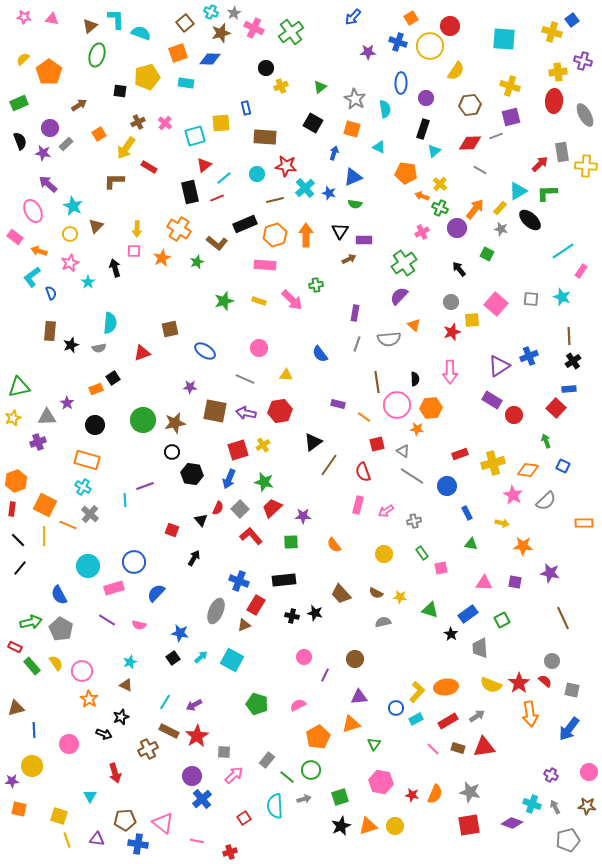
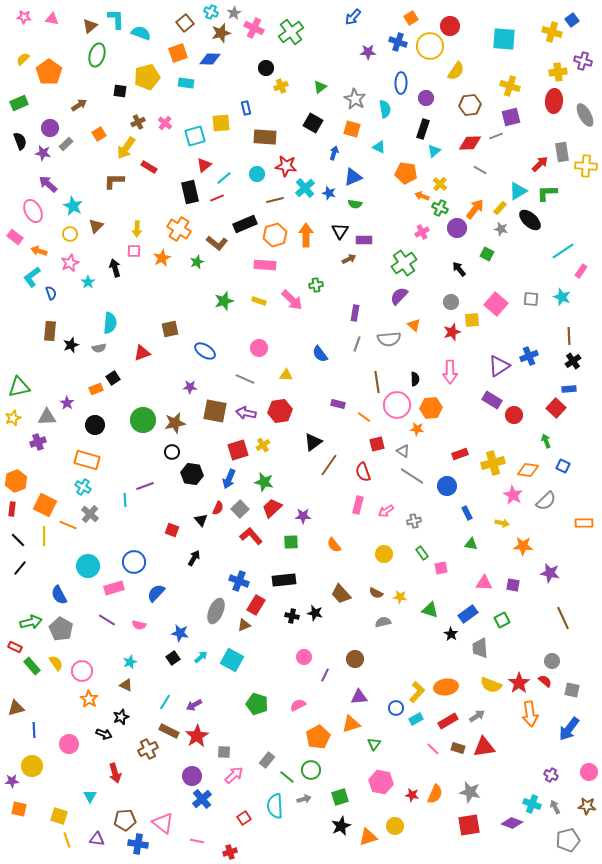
purple square at (515, 582): moved 2 px left, 3 px down
orange triangle at (368, 826): moved 11 px down
